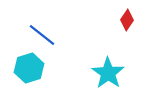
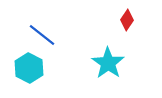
cyan hexagon: rotated 16 degrees counterclockwise
cyan star: moved 10 px up
